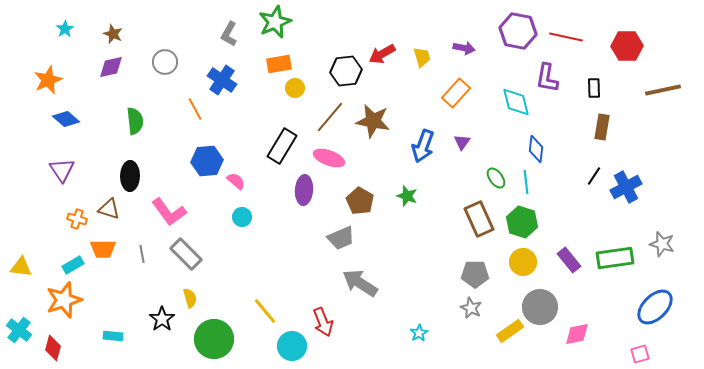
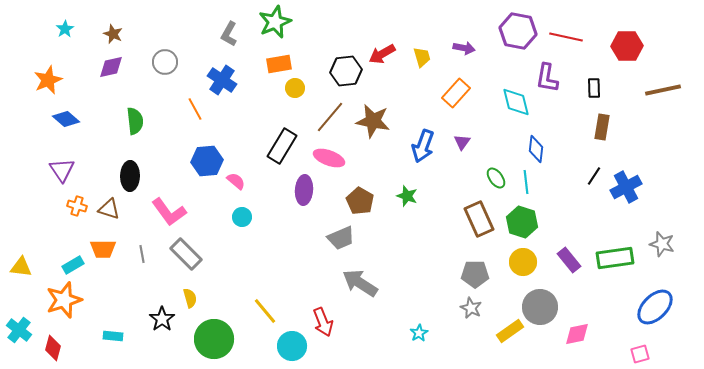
orange cross at (77, 219): moved 13 px up
